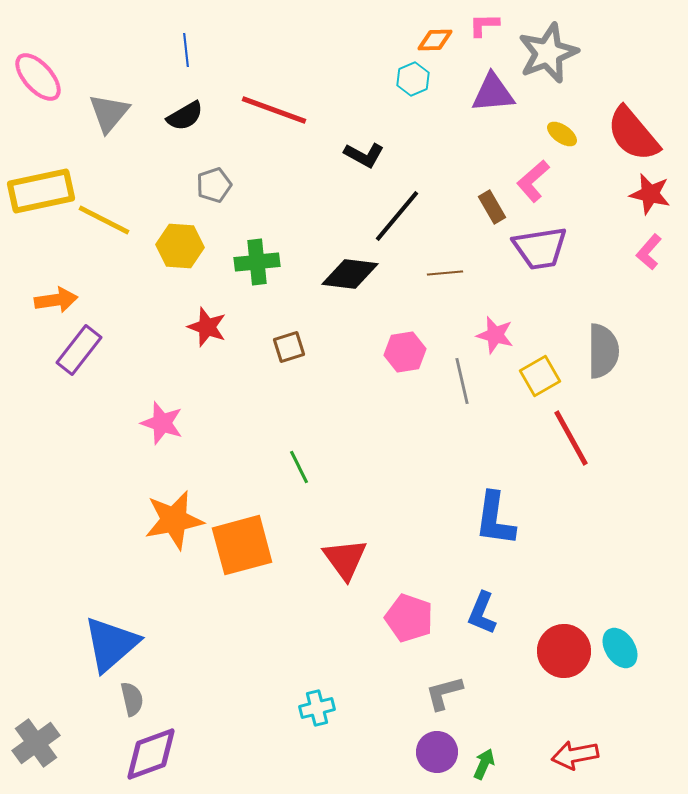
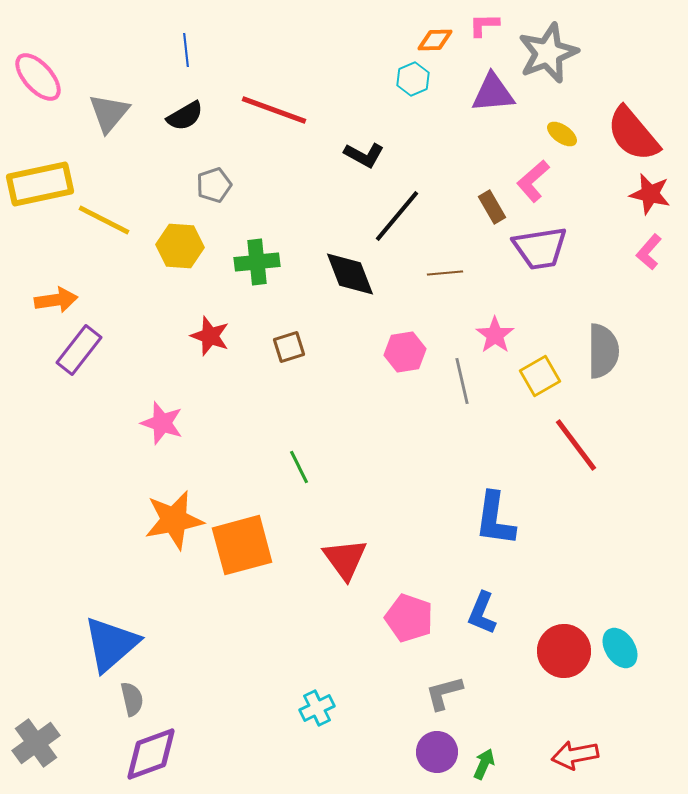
yellow rectangle at (41, 191): moved 1 px left, 7 px up
black diamond at (350, 274): rotated 62 degrees clockwise
red star at (207, 327): moved 3 px right, 9 px down
pink star at (495, 335): rotated 21 degrees clockwise
red line at (571, 438): moved 5 px right, 7 px down; rotated 8 degrees counterclockwise
cyan cross at (317, 708): rotated 12 degrees counterclockwise
